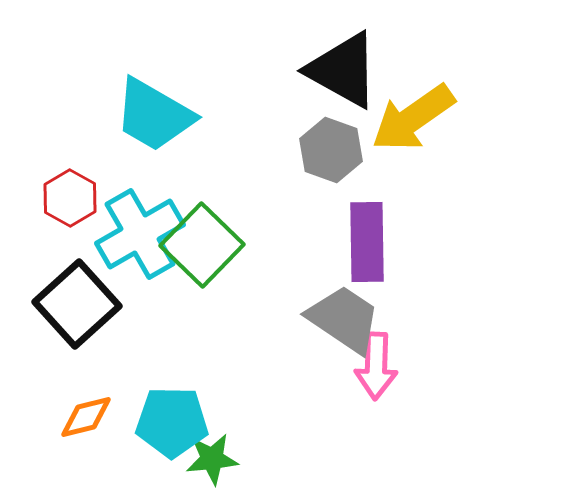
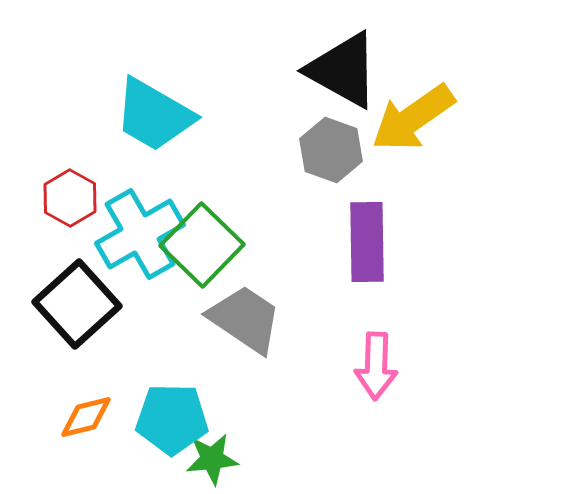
gray trapezoid: moved 99 px left
cyan pentagon: moved 3 px up
